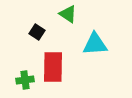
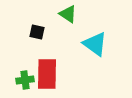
black square: rotated 21 degrees counterclockwise
cyan triangle: rotated 40 degrees clockwise
red rectangle: moved 6 px left, 7 px down
